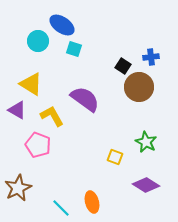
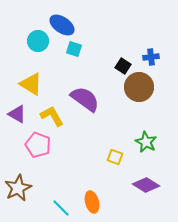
purple triangle: moved 4 px down
